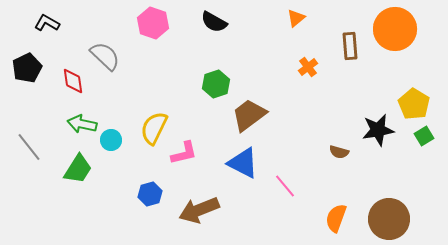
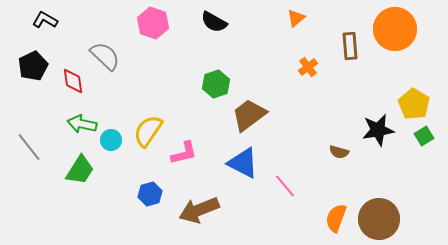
black L-shape: moved 2 px left, 3 px up
black pentagon: moved 6 px right, 2 px up
yellow semicircle: moved 6 px left, 3 px down; rotated 8 degrees clockwise
green trapezoid: moved 2 px right, 1 px down
brown circle: moved 10 px left
